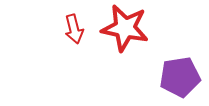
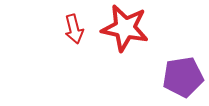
purple pentagon: moved 3 px right
